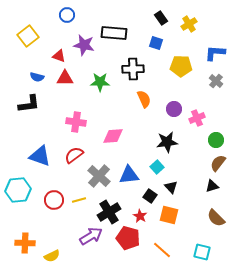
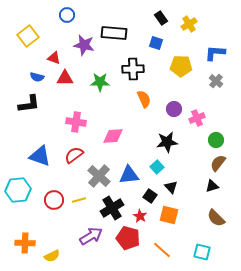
red triangle at (59, 56): moved 5 px left, 2 px down
black cross at (109, 212): moved 3 px right, 4 px up
